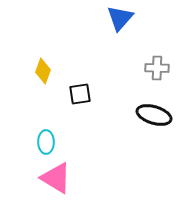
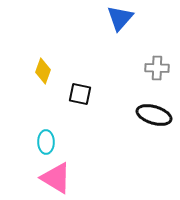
black square: rotated 20 degrees clockwise
